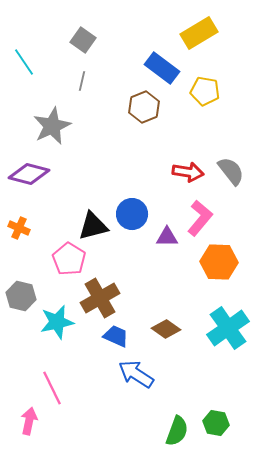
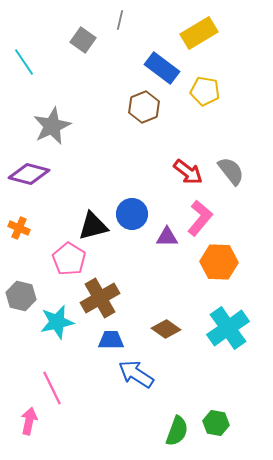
gray line: moved 38 px right, 61 px up
red arrow: rotated 28 degrees clockwise
blue trapezoid: moved 5 px left, 4 px down; rotated 24 degrees counterclockwise
